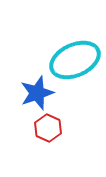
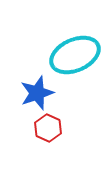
cyan ellipse: moved 5 px up
